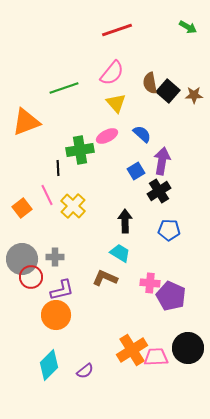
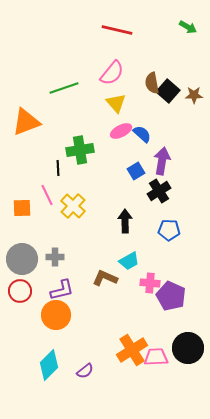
red line: rotated 32 degrees clockwise
brown semicircle: moved 2 px right
pink ellipse: moved 14 px right, 5 px up
orange square: rotated 36 degrees clockwise
cyan trapezoid: moved 9 px right, 8 px down; rotated 120 degrees clockwise
red circle: moved 11 px left, 14 px down
